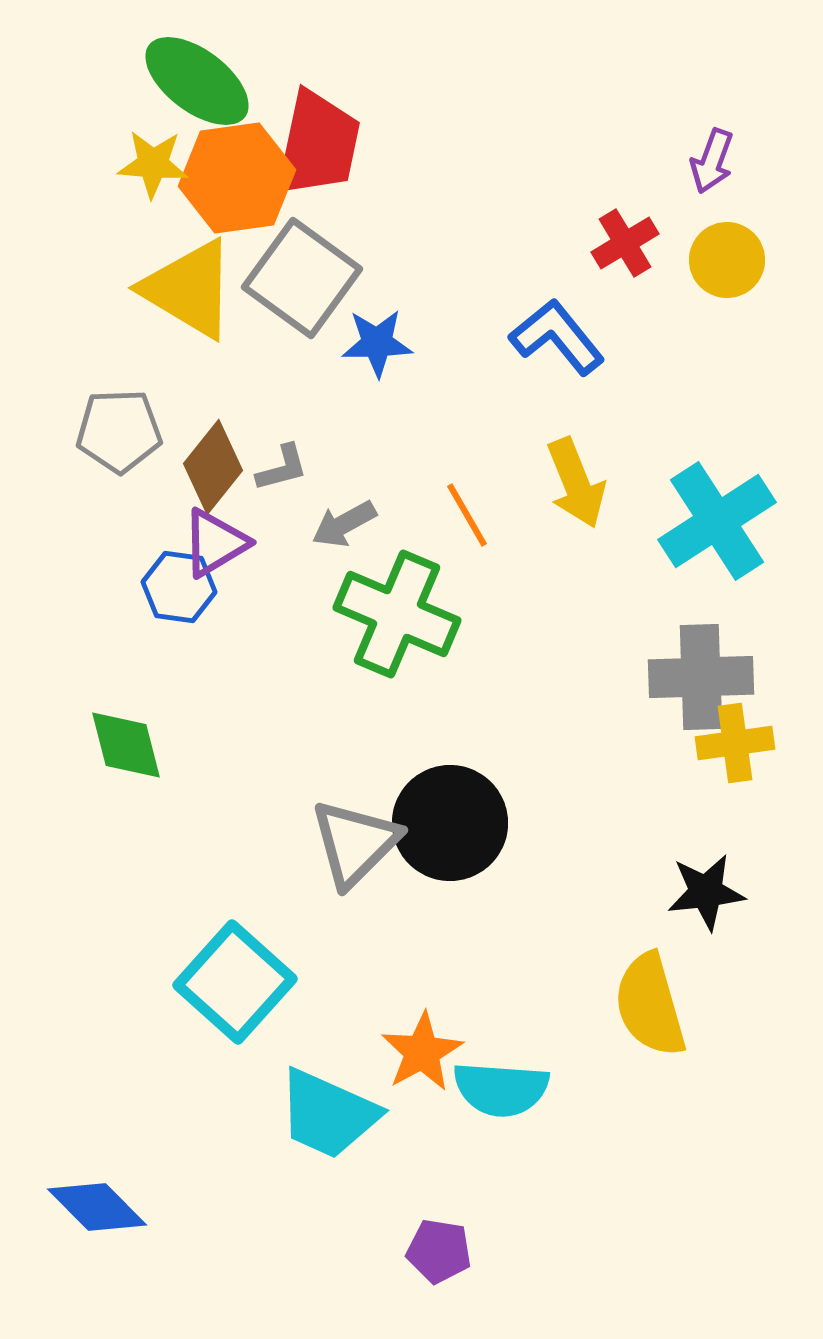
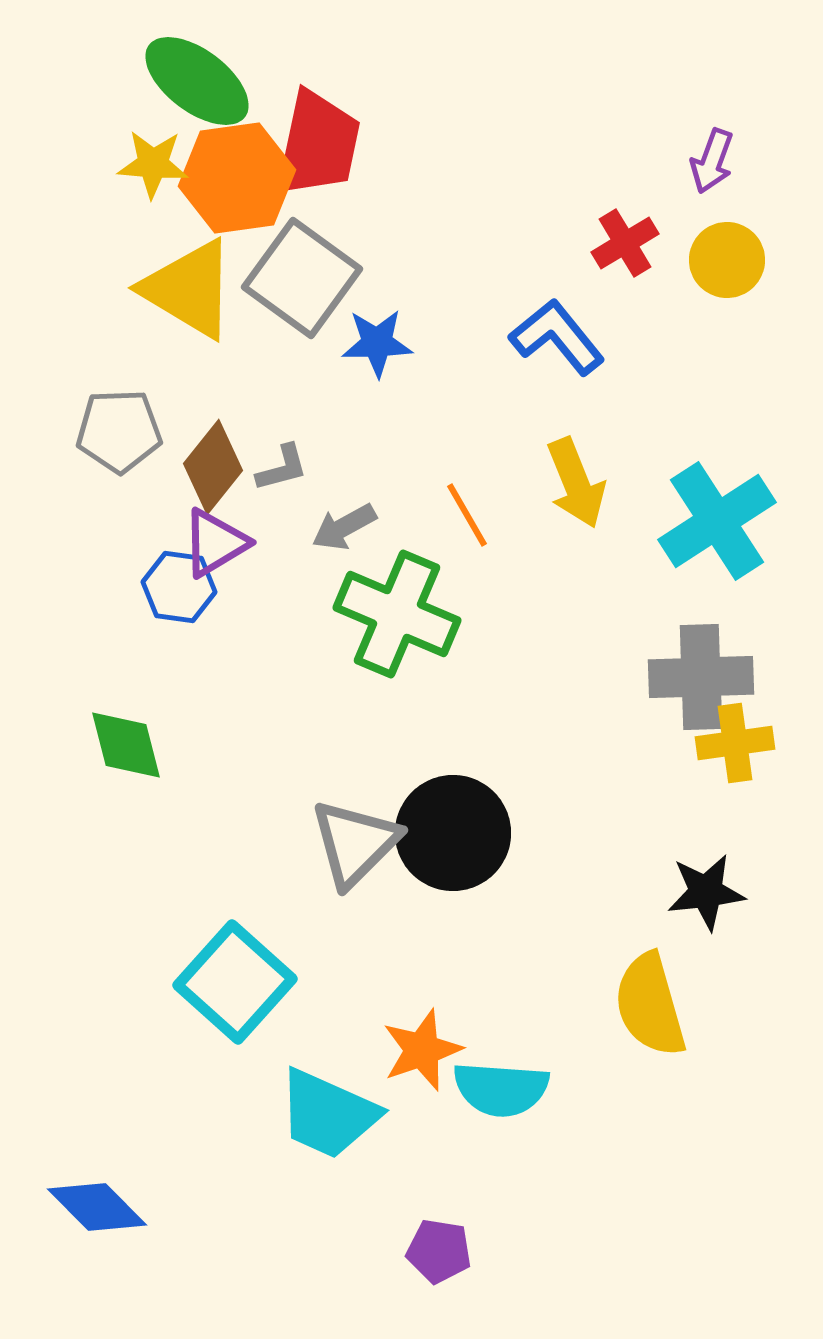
gray arrow: moved 3 px down
black circle: moved 3 px right, 10 px down
orange star: moved 2 px up; rotated 10 degrees clockwise
